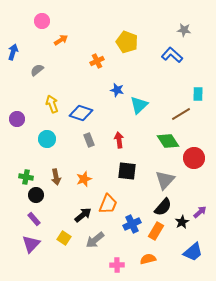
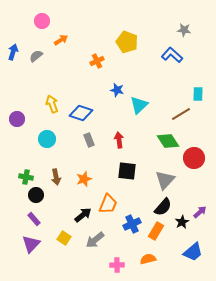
gray semicircle: moved 1 px left, 14 px up
